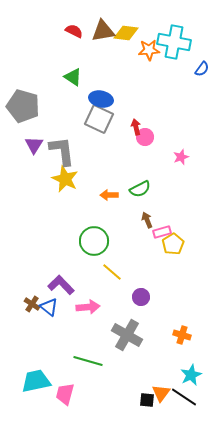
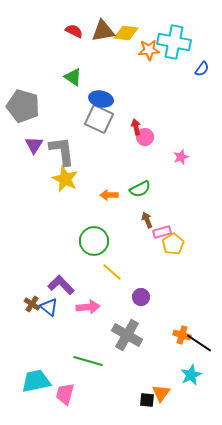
black line: moved 15 px right, 54 px up
